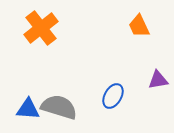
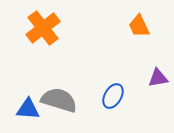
orange cross: moved 2 px right
purple triangle: moved 2 px up
gray semicircle: moved 7 px up
